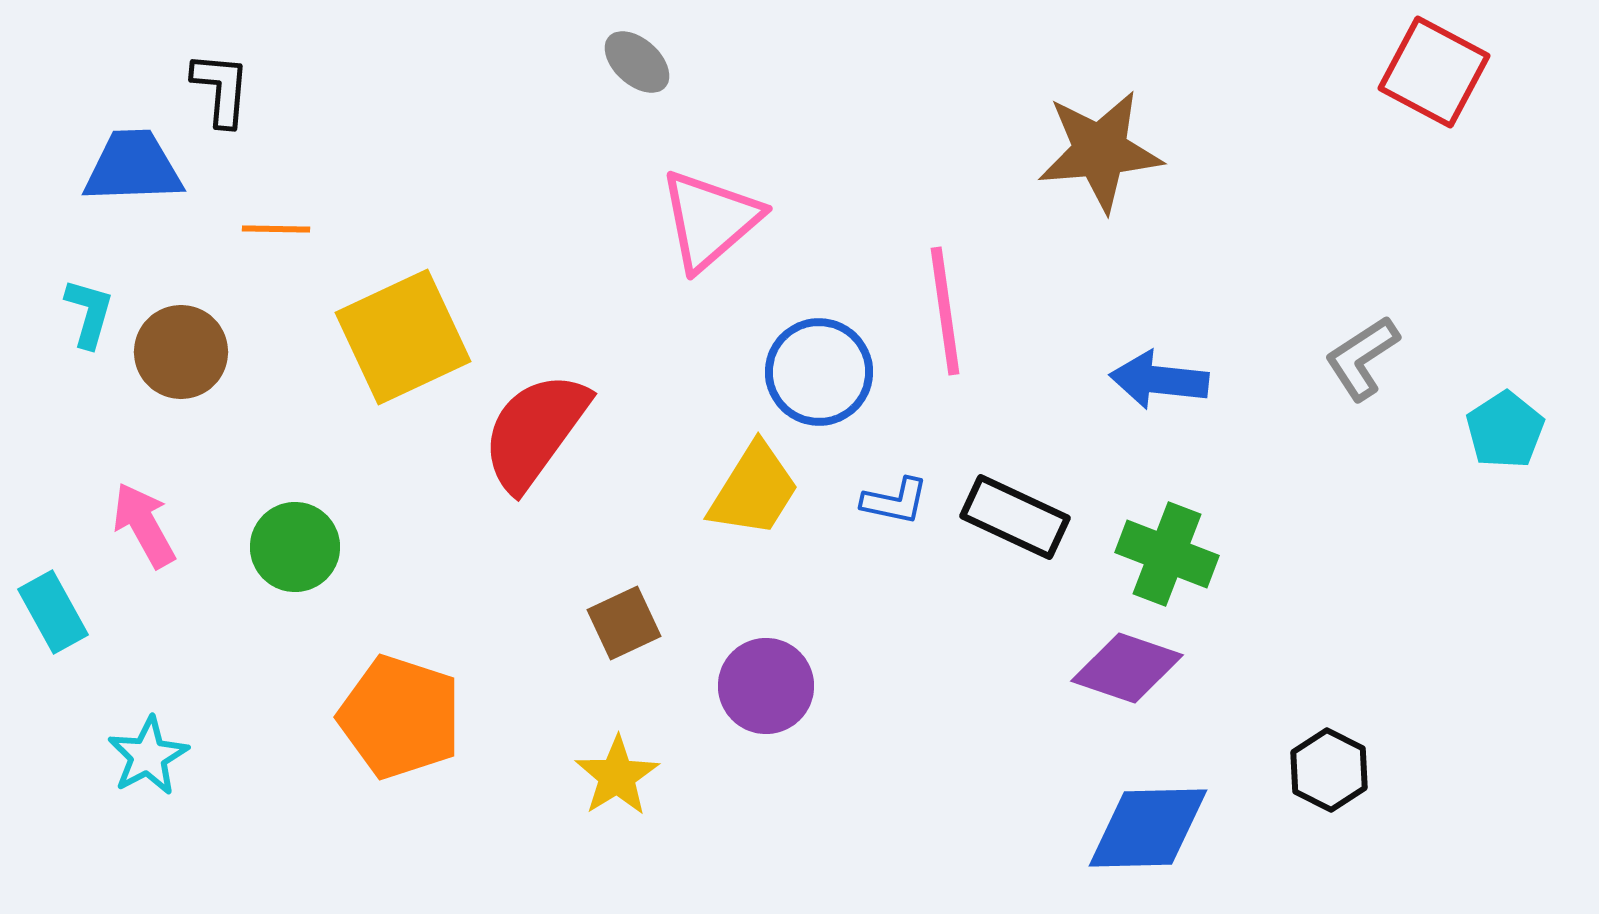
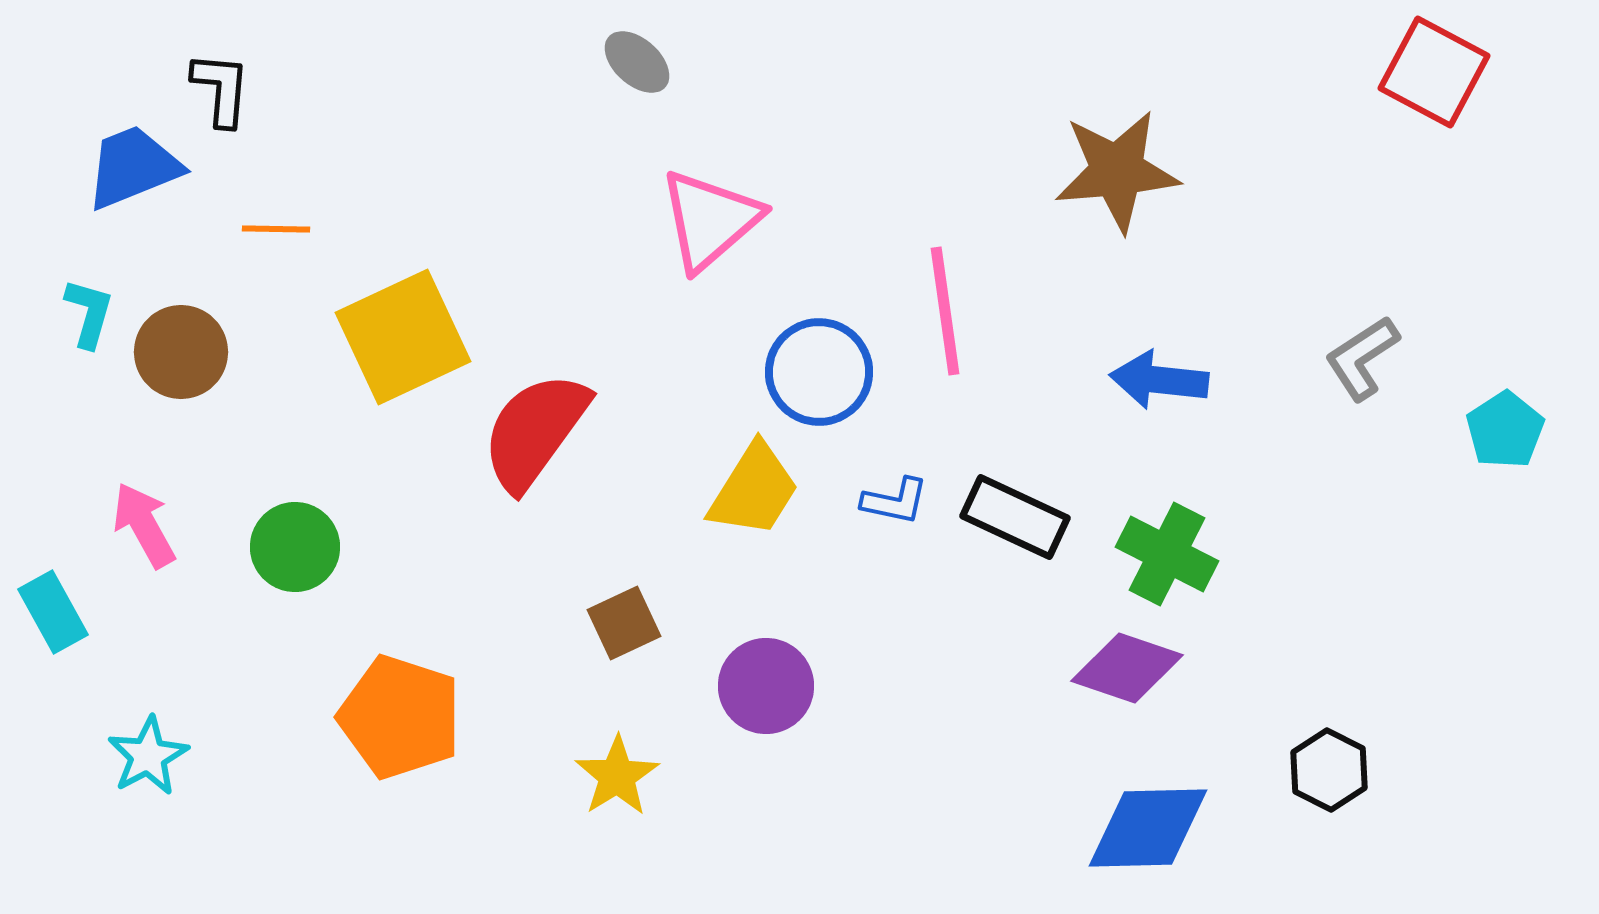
brown star: moved 17 px right, 20 px down
blue trapezoid: rotated 20 degrees counterclockwise
green cross: rotated 6 degrees clockwise
